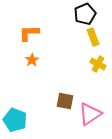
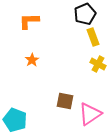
orange L-shape: moved 12 px up
